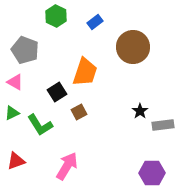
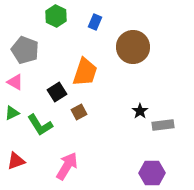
blue rectangle: rotated 28 degrees counterclockwise
